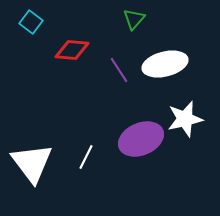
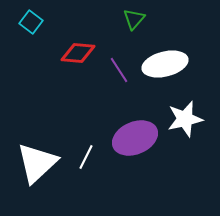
red diamond: moved 6 px right, 3 px down
purple ellipse: moved 6 px left, 1 px up
white triangle: moved 5 px right; rotated 24 degrees clockwise
